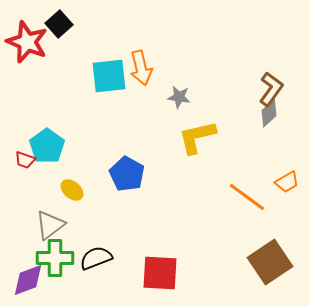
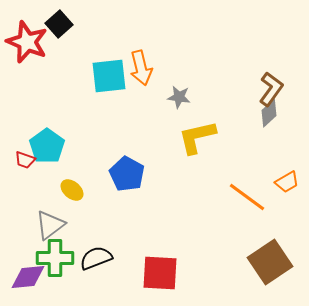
purple diamond: moved 3 px up; rotated 15 degrees clockwise
